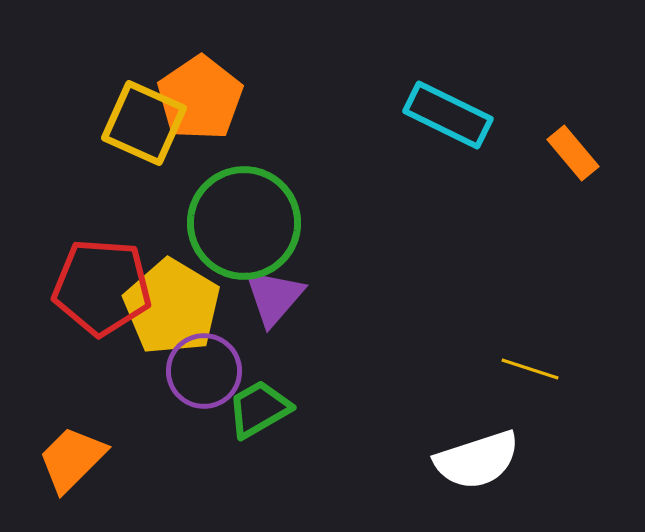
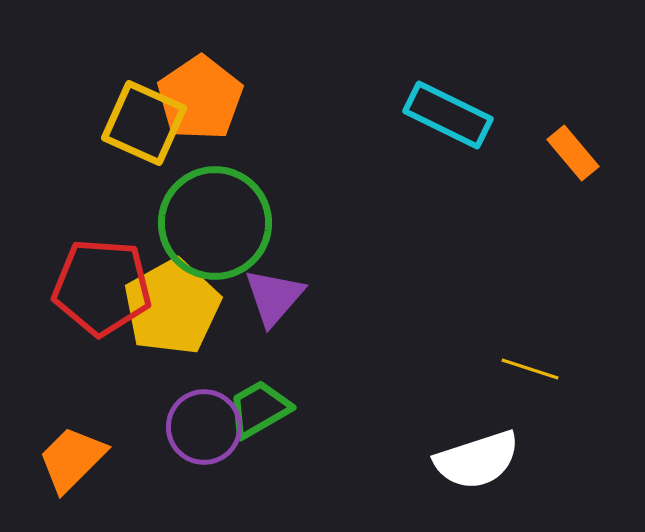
green circle: moved 29 px left
yellow pentagon: rotated 12 degrees clockwise
purple circle: moved 56 px down
